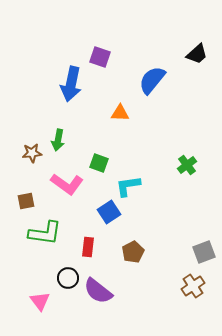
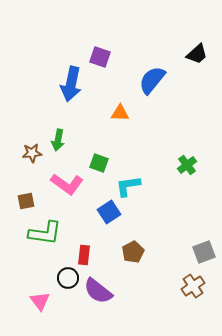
red rectangle: moved 4 px left, 8 px down
